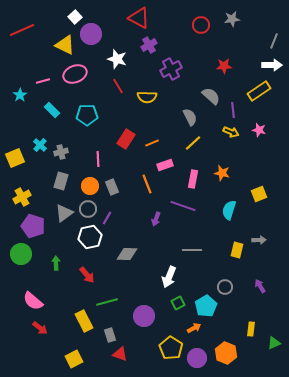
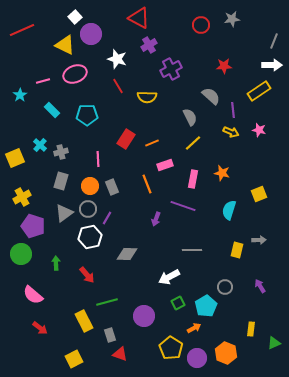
white arrow at (169, 277): rotated 40 degrees clockwise
pink semicircle at (33, 301): moved 6 px up
